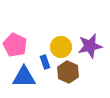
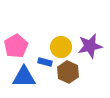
pink pentagon: moved 1 px right, 1 px down; rotated 15 degrees clockwise
blue rectangle: rotated 56 degrees counterclockwise
